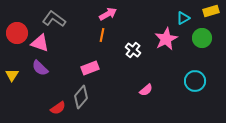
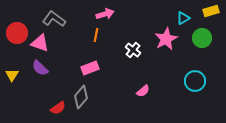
pink arrow: moved 3 px left; rotated 12 degrees clockwise
orange line: moved 6 px left
pink semicircle: moved 3 px left, 1 px down
